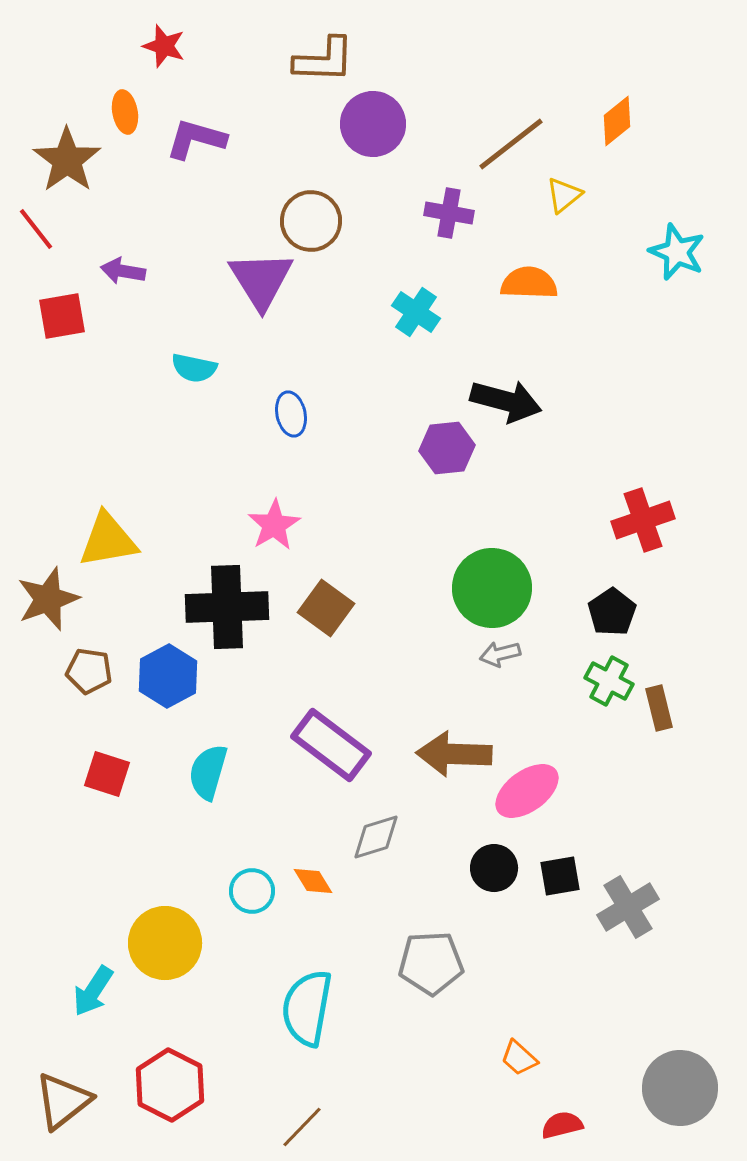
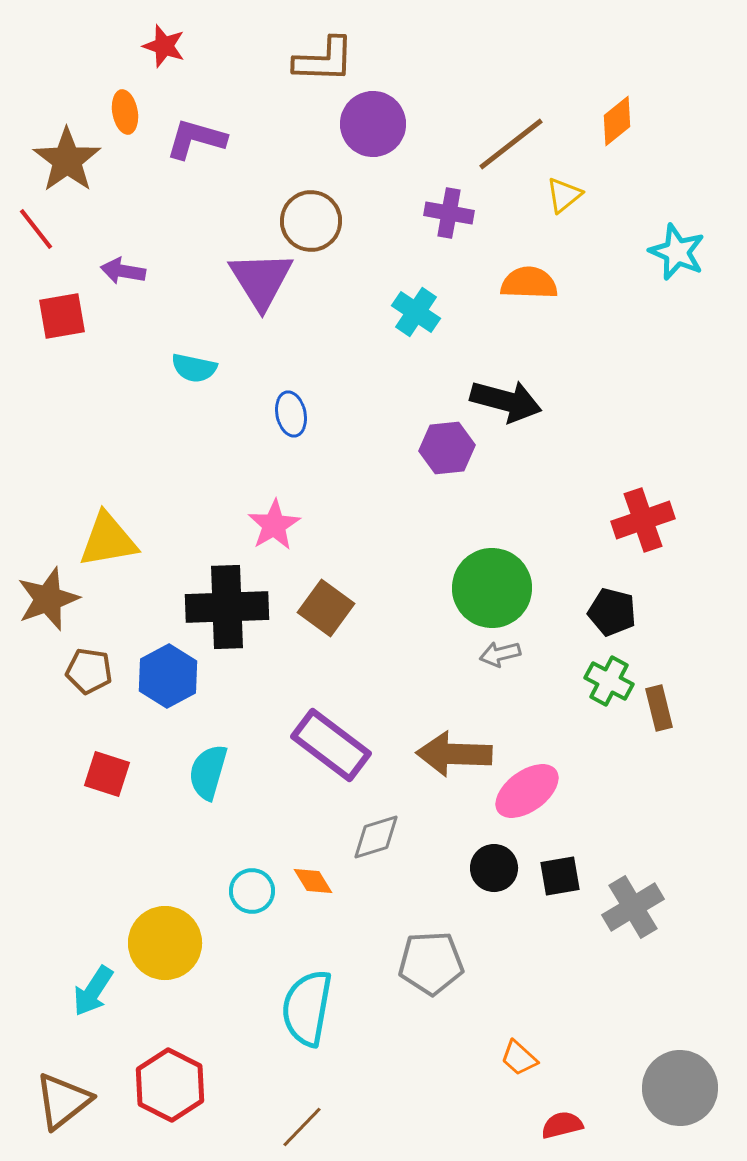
black pentagon at (612, 612): rotated 24 degrees counterclockwise
gray cross at (628, 907): moved 5 px right
